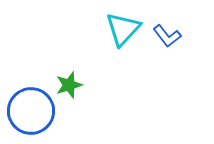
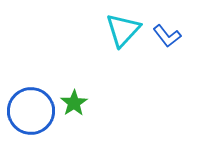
cyan triangle: moved 1 px down
green star: moved 5 px right, 18 px down; rotated 16 degrees counterclockwise
